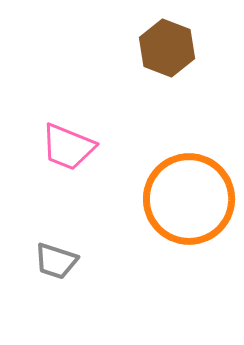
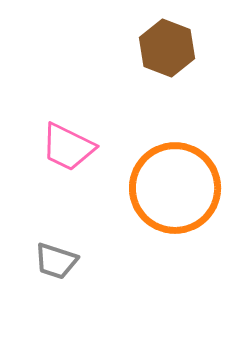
pink trapezoid: rotated 4 degrees clockwise
orange circle: moved 14 px left, 11 px up
